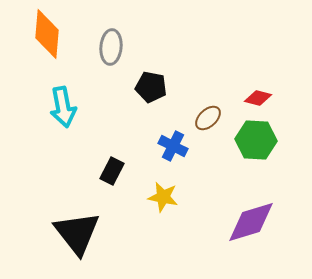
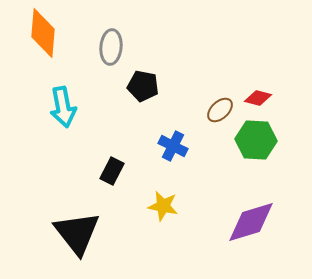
orange diamond: moved 4 px left, 1 px up
black pentagon: moved 8 px left, 1 px up
brown ellipse: moved 12 px right, 8 px up
yellow star: moved 9 px down
